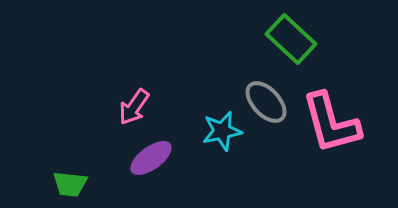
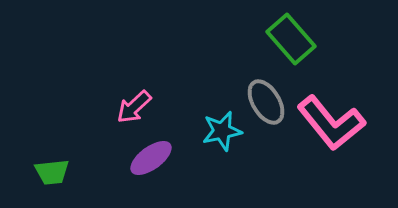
green rectangle: rotated 6 degrees clockwise
gray ellipse: rotated 12 degrees clockwise
pink arrow: rotated 12 degrees clockwise
pink L-shape: rotated 24 degrees counterclockwise
green trapezoid: moved 18 px left, 12 px up; rotated 12 degrees counterclockwise
